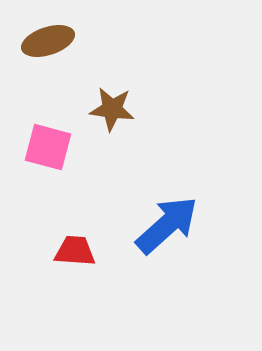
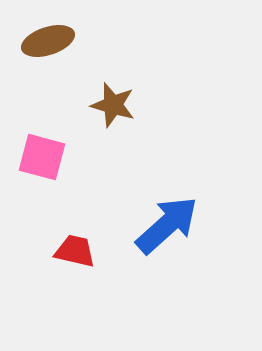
brown star: moved 1 px right, 4 px up; rotated 9 degrees clockwise
pink square: moved 6 px left, 10 px down
red trapezoid: rotated 9 degrees clockwise
